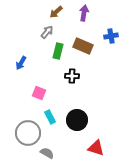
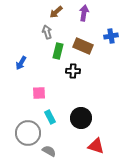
gray arrow: rotated 56 degrees counterclockwise
black cross: moved 1 px right, 5 px up
pink square: rotated 24 degrees counterclockwise
black circle: moved 4 px right, 2 px up
red triangle: moved 2 px up
gray semicircle: moved 2 px right, 2 px up
